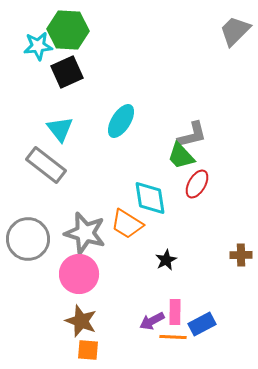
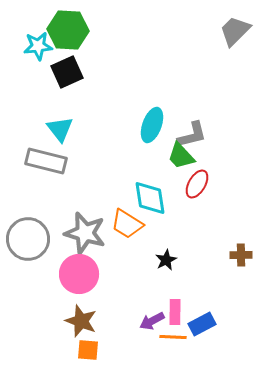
cyan ellipse: moved 31 px right, 4 px down; rotated 12 degrees counterclockwise
gray rectangle: moved 4 px up; rotated 24 degrees counterclockwise
